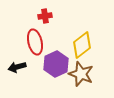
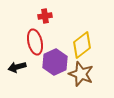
purple hexagon: moved 1 px left, 2 px up
